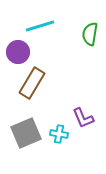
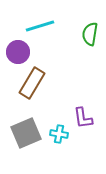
purple L-shape: rotated 15 degrees clockwise
